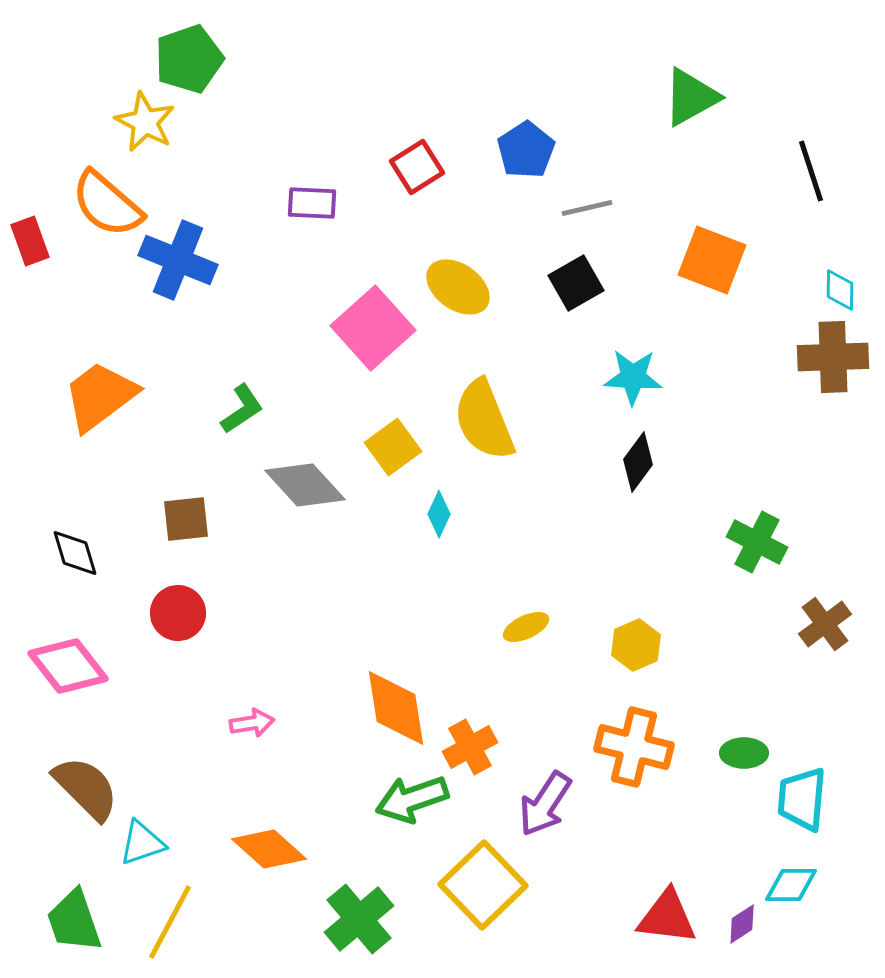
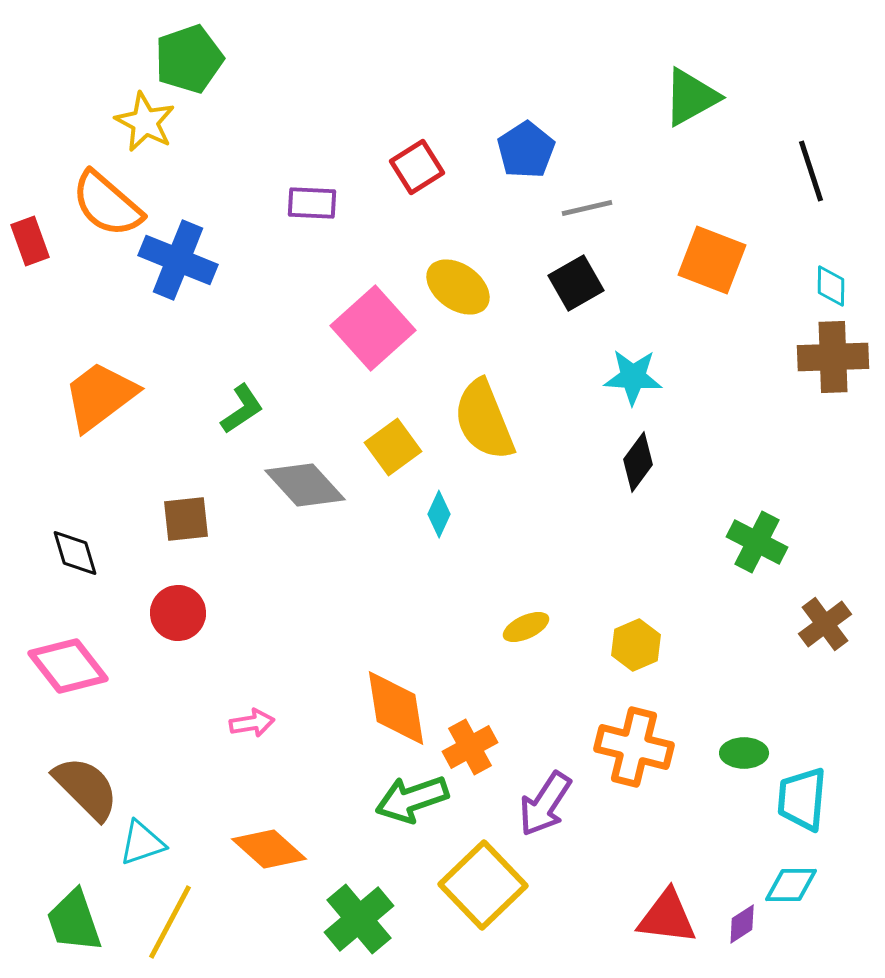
cyan diamond at (840, 290): moved 9 px left, 4 px up
